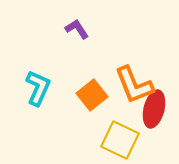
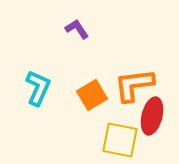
orange L-shape: rotated 105 degrees clockwise
orange square: rotated 8 degrees clockwise
red ellipse: moved 2 px left, 7 px down
yellow square: rotated 15 degrees counterclockwise
